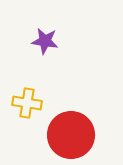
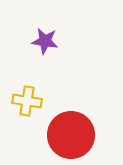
yellow cross: moved 2 px up
